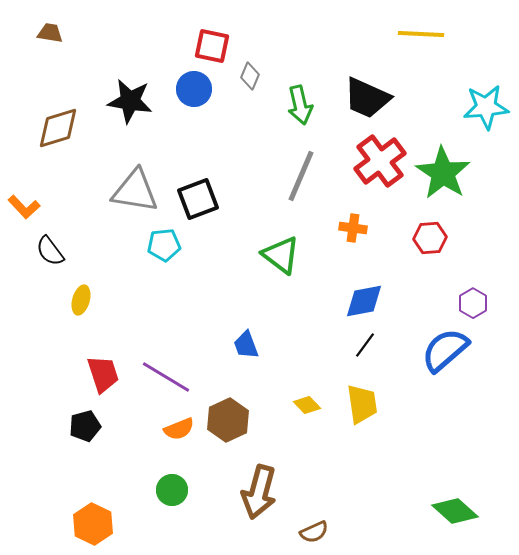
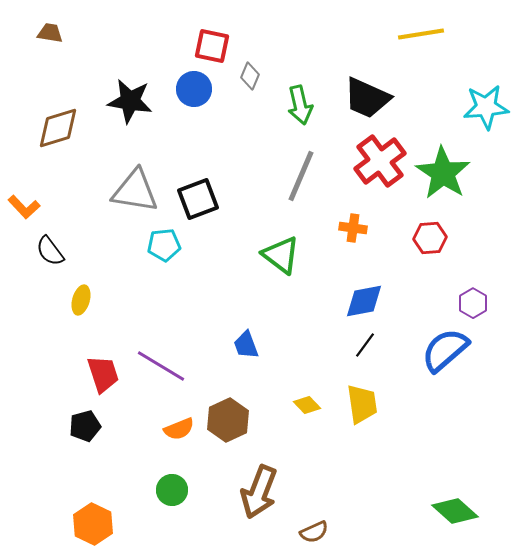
yellow line: rotated 12 degrees counterclockwise
purple line: moved 5 px left, 11 px up
brown arrow: rotated 6 degrees clockwise
